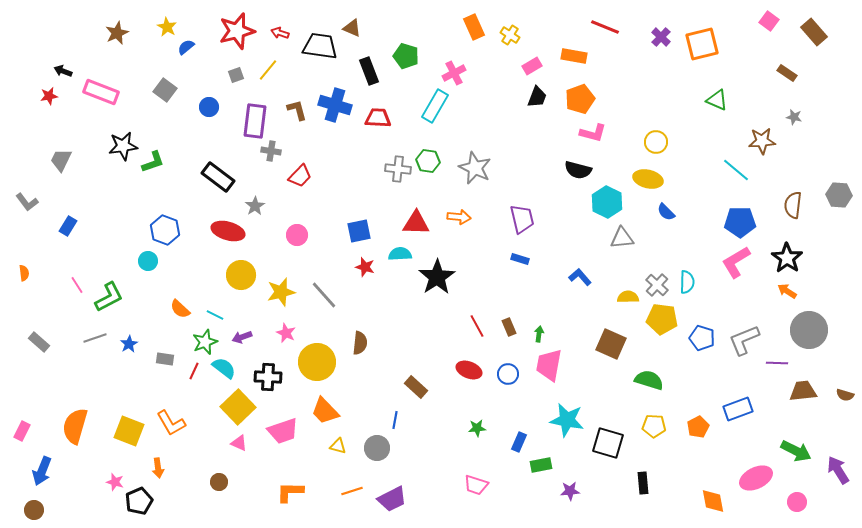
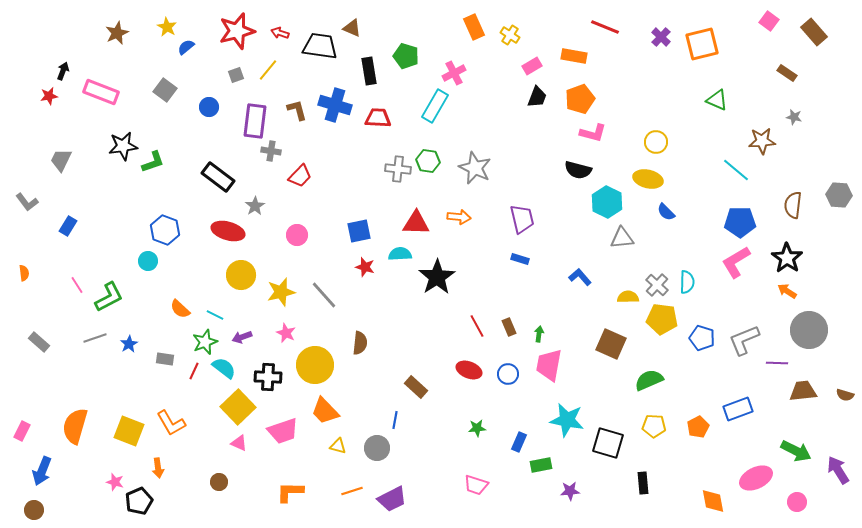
black arrow at (63, 71): rotated 90 degrees clockwise
black rectangle at (369, 71): rotated 12 degrees clockwise
yellow circle at (317, 362): moved 2 px left, 3 px down
green semicircle at (649, 380): rotated 40 degrees counterclockwise
